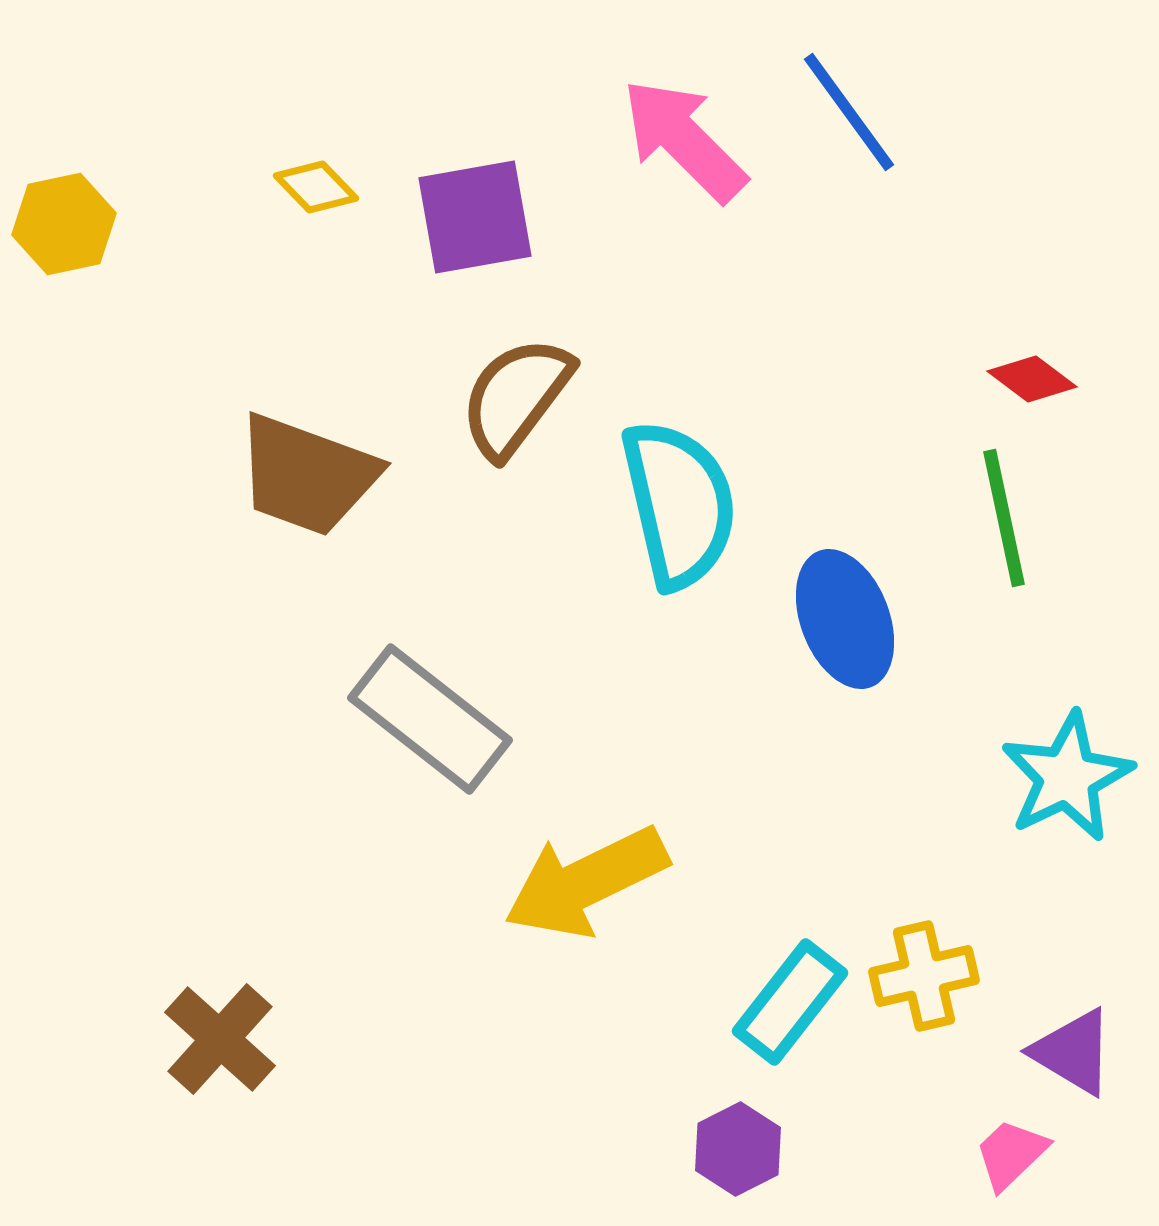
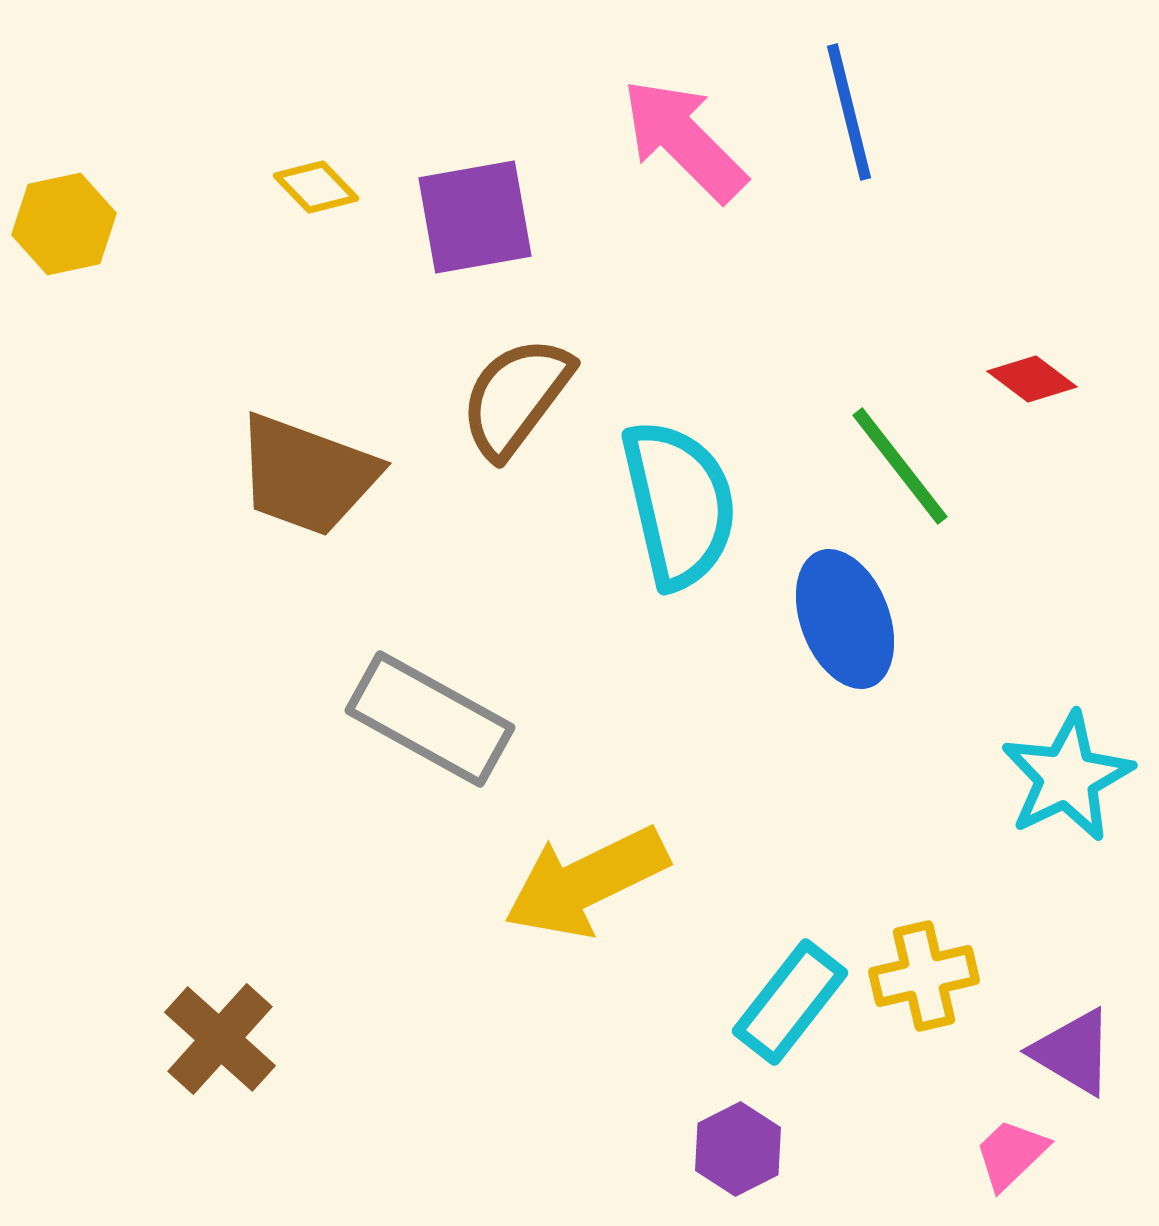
blue line: rotated 22 degrees clockwise
green line: moved 104 px left, 52 px up; rotated 26 degrees counterclockwise
gray rectangle: rotated 9 degrees counterclockwise
